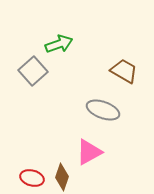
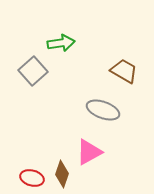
green arrow: moved 2 px right, 1 px up; rotated 12 degrees clockwise
brown diamond: moved 3 px up
